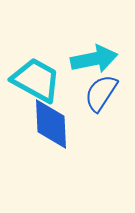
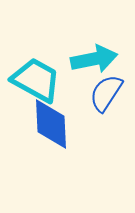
blue semicircle: moved 5 px right
